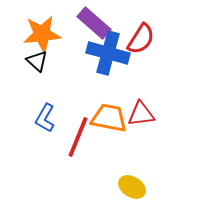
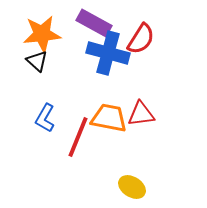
purple rectangle: rotated 12 degrees counterclockwise
